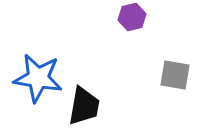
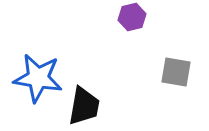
gray square: moved 1 px right, 3 px up
